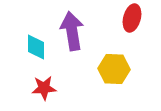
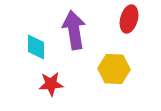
red ellipse: moved 3 px left, 1 px down
purple arrow: moved 2 px right, 1 px up
red star: moved 7 px right, 4 px up
